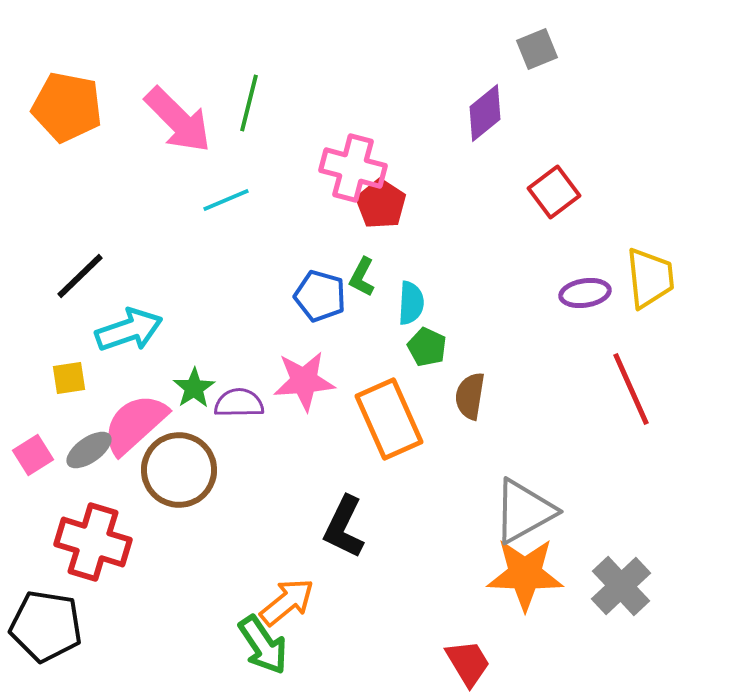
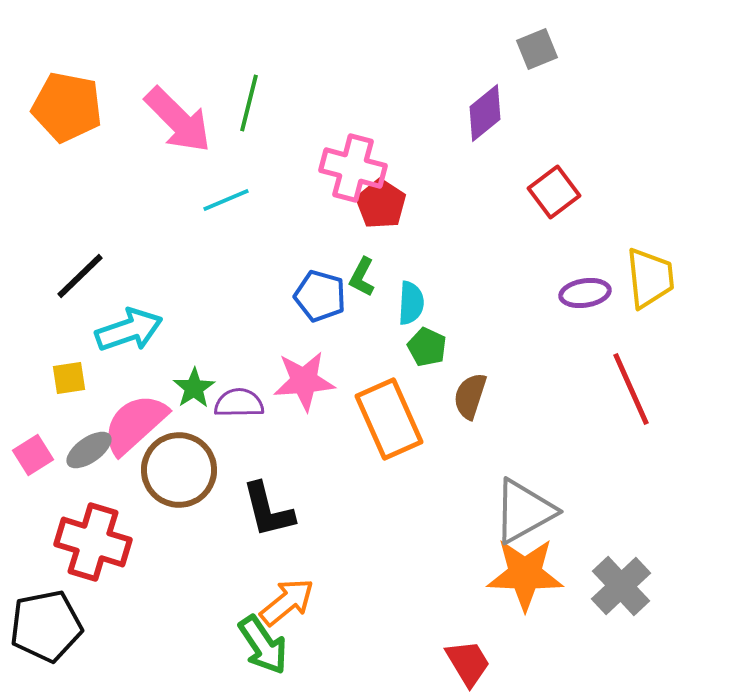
brown semicircle: rotated 9 degrees clockwise
black L-shape: moved 76 px left, 17 px up; rotated 40 degrees counterclockwise
black pentagon: rotated 20 degrees counterclockwise
